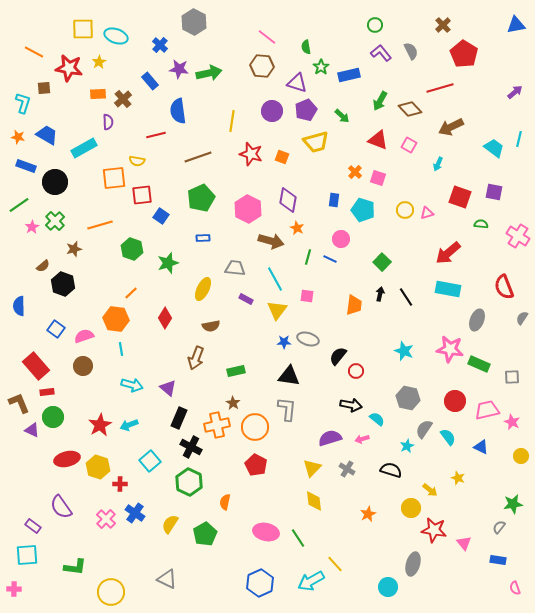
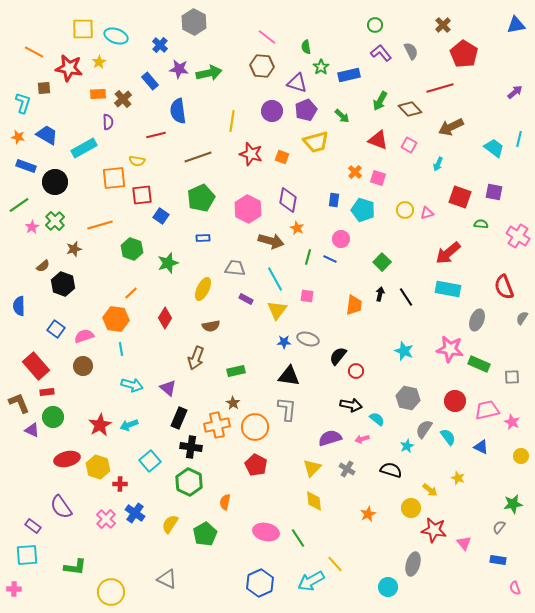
black cross at (191, 447): rotated 20 degrees counterclockwise
